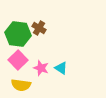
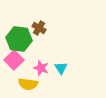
green hexagon: moved 1 px right, 5 px down
pink square: moved 4 px left
cyan triangle: rotated 24 degrees clockwise
yellow semicircle: moved 7 px right, 1 px up
